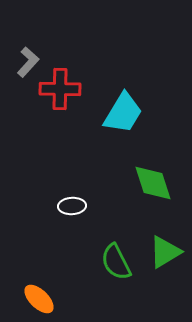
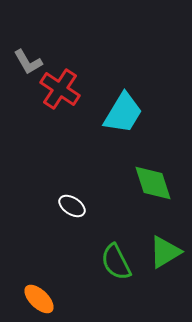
gray L-shape: rotated 108 degrees clockwise
red cross: rotated 33 degrees clockwise
white ellipse: rotated 36 degrees clockwise
